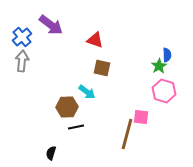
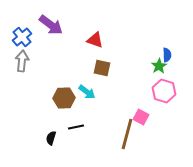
brown hexagon: moved 3 px left, 9 px up
pink square: rotated 21 degrees clockwise
black semicircle: moved 15 px up
